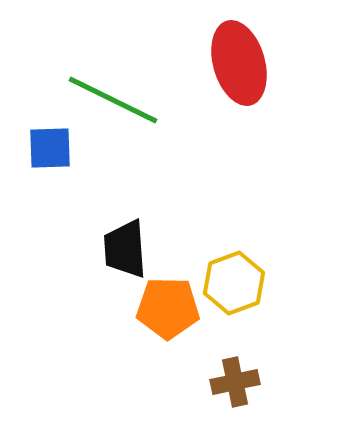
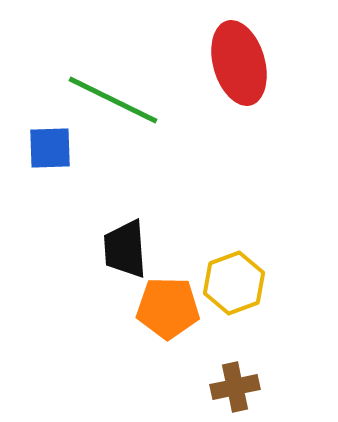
brown cross: moved 5 px down
